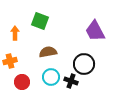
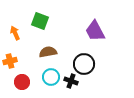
orange arrow: rotated 24 degrees counterclockwise
